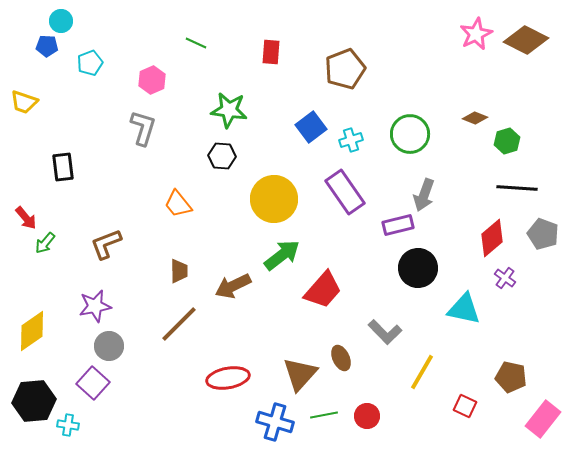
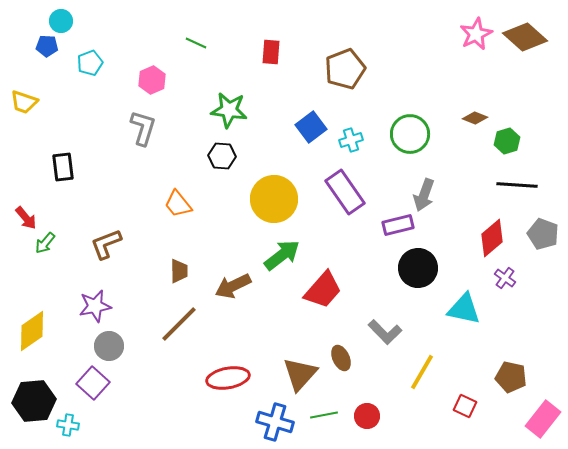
brown diamond at (526, 40): moved 1 px left, 3 px up; rotated 15 degrees clockwise
black line at (517, 188): moved 3 px up
